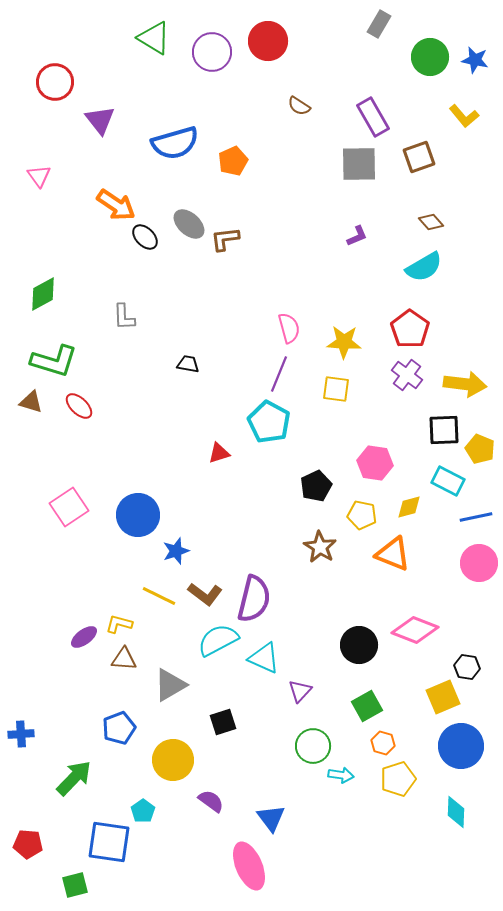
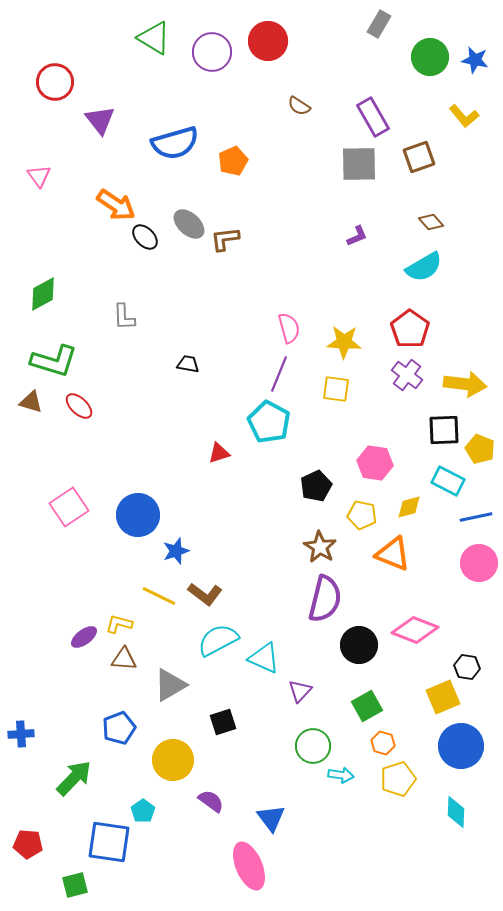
purple semicircle at (254, 599): moved 71 px right
